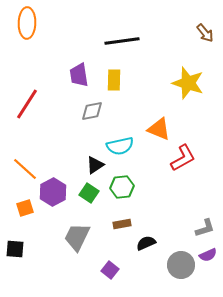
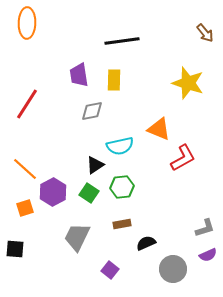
gray circle: moved 8 px left, 4 px down
